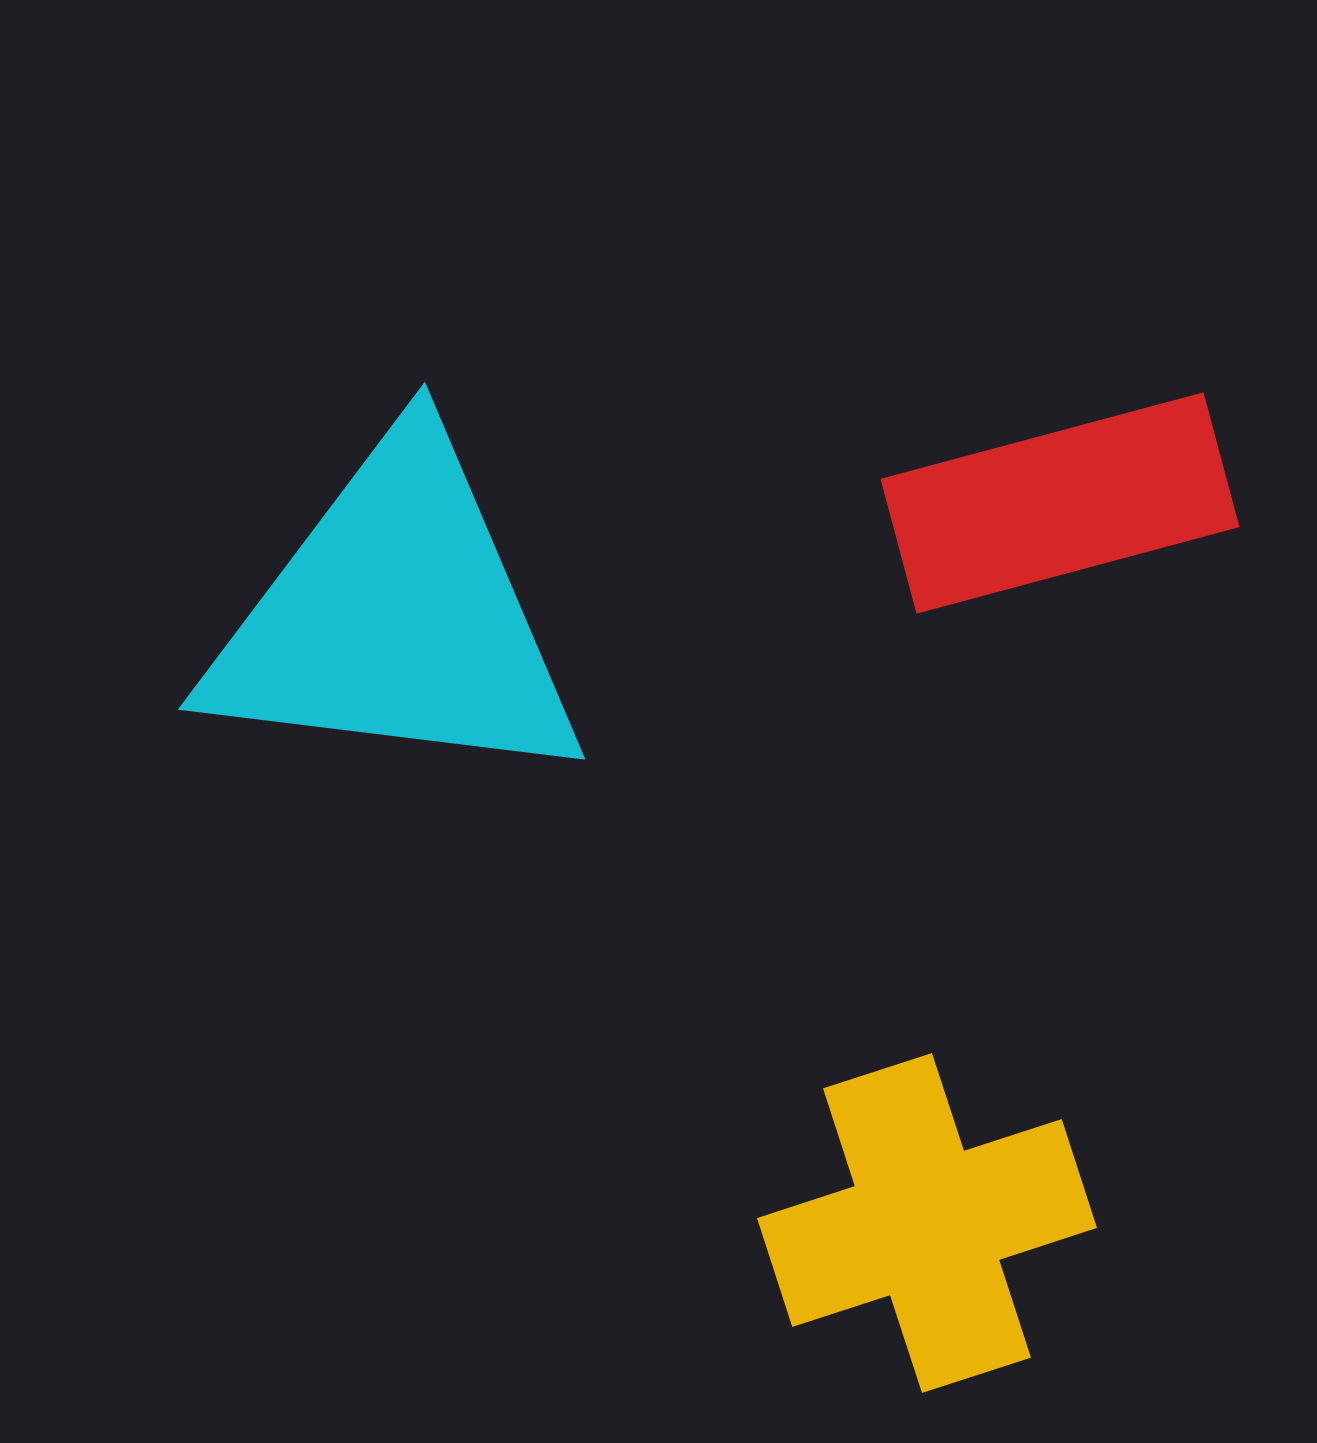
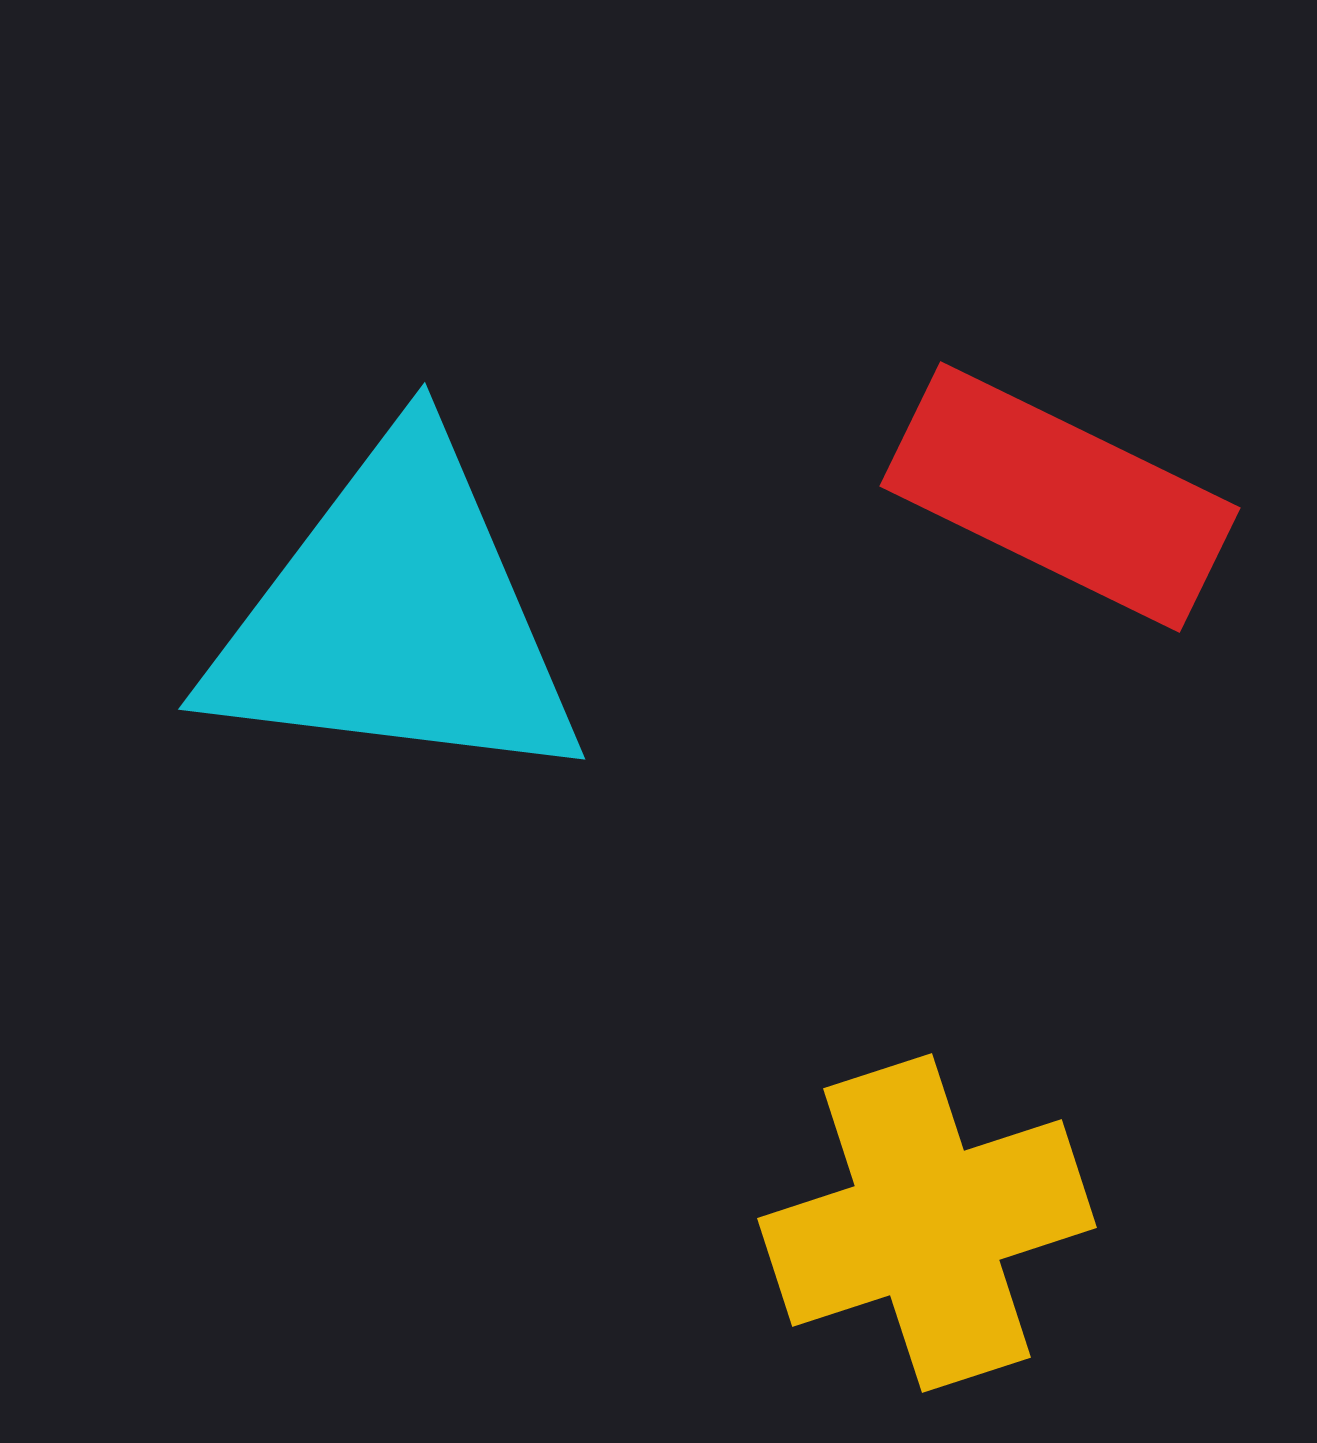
red rectangle: moved 6 px up; rotated 41 degrees clockwise
